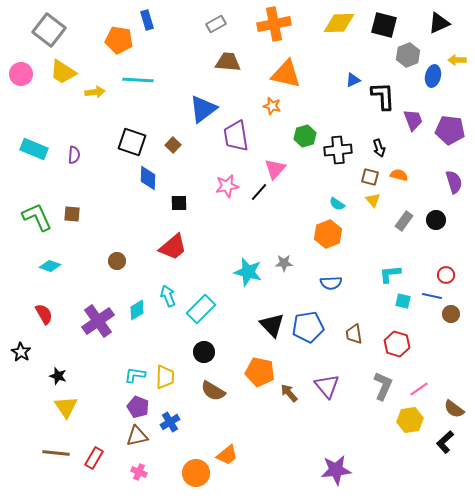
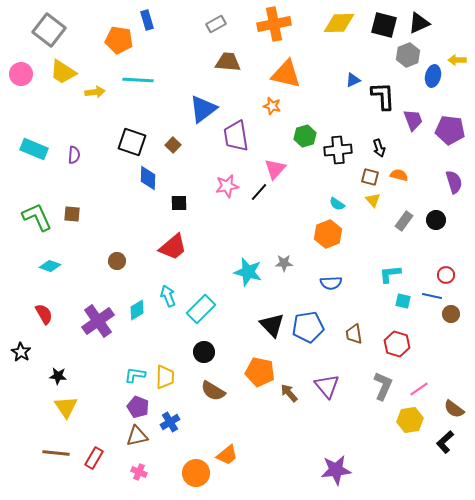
black triangle at (439, 23): moved 20 px left
black star at (58, 376): rotated 12 degrees counterclockwise
